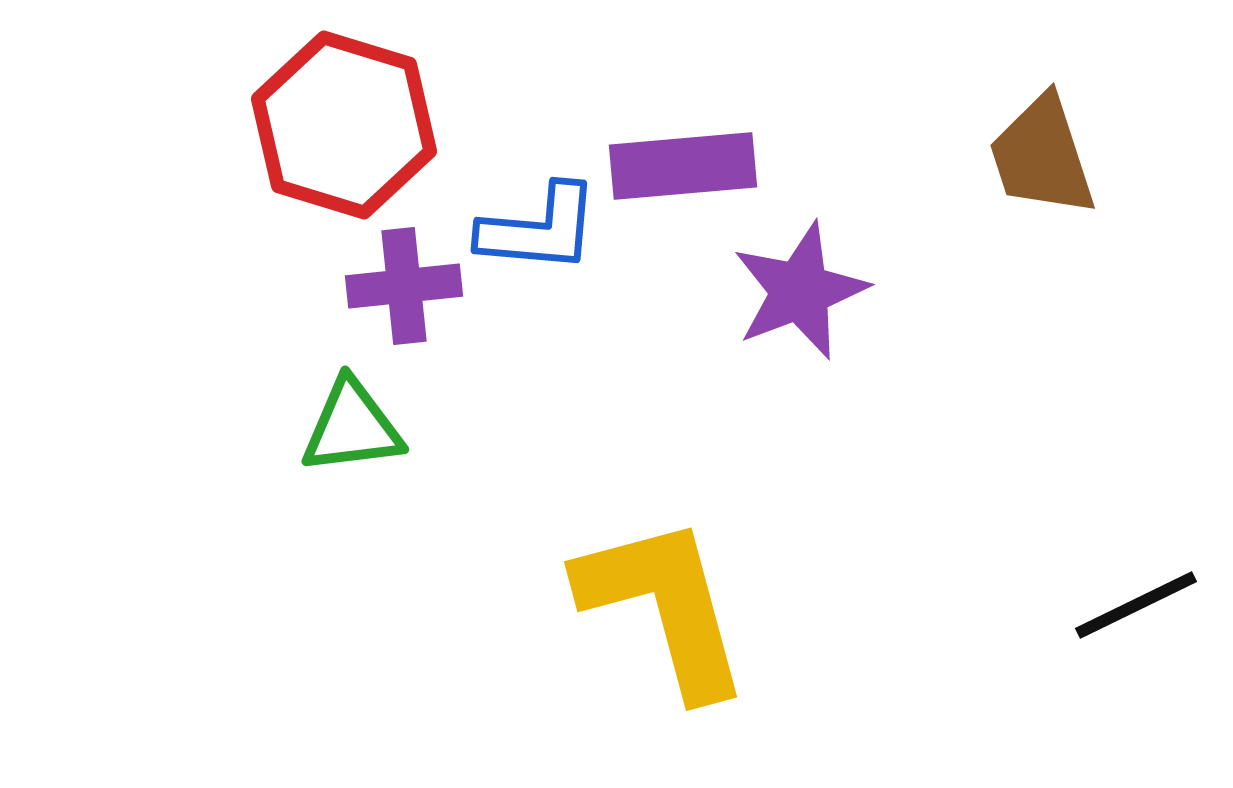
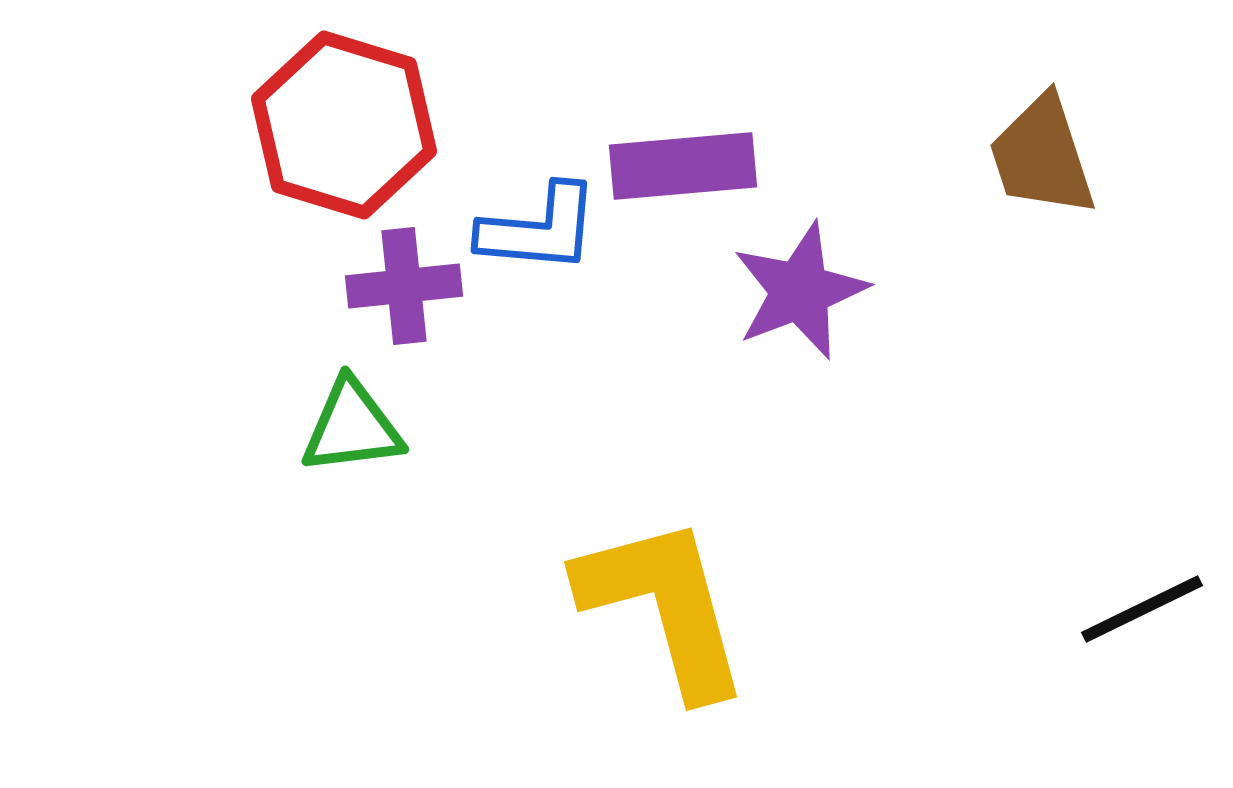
black line: moved 6 px right, 4 px down
